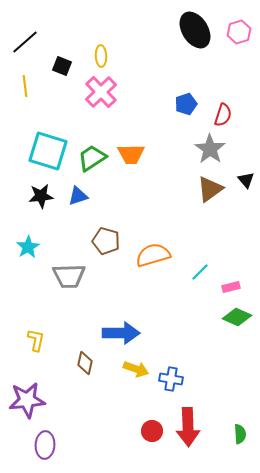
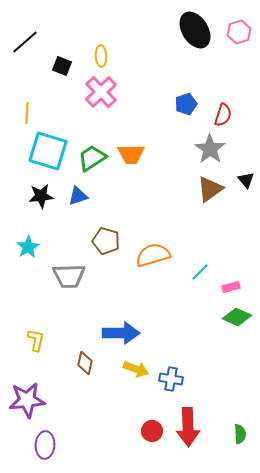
yellow line: moved 2 px right, 27 px down; rotated 10 degrees clockwise
